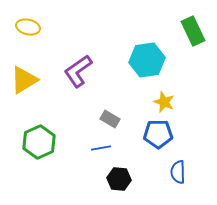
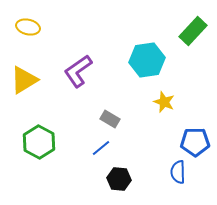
green rectangle: rotated 68 degrees clockwise
blue pentagon: moved 37 px right, 8 px down
green hexagon: rotated 8 degrees counterclockwise
blue line: rotated 30 degrees counterclockwise
